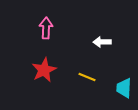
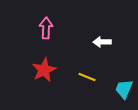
cyan trapezoid: moved 1 px down; rotated 20 degrees clockwise
